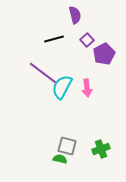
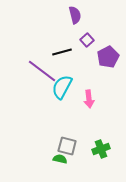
black line: moved 8 px right, 13 px down
purple pentagon: moved 4 px right, 3 px down
purple line: moved 1 px left, 2 px up
pink arrow: moved 2 px right, 11 px down
